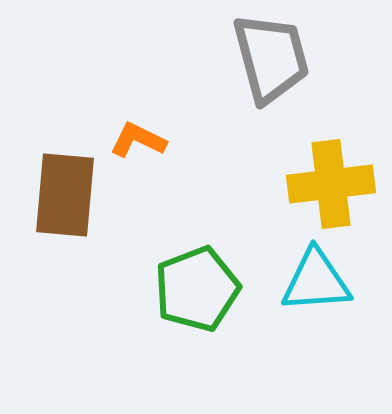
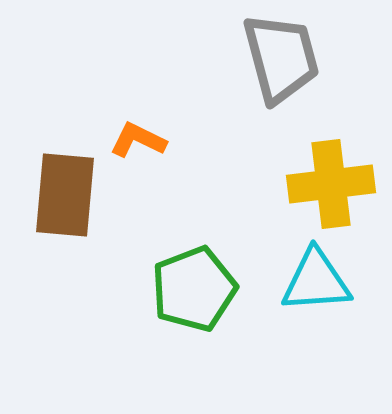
gray trapezoid: moved 10 px right
green pentagon: moved 3 px left
